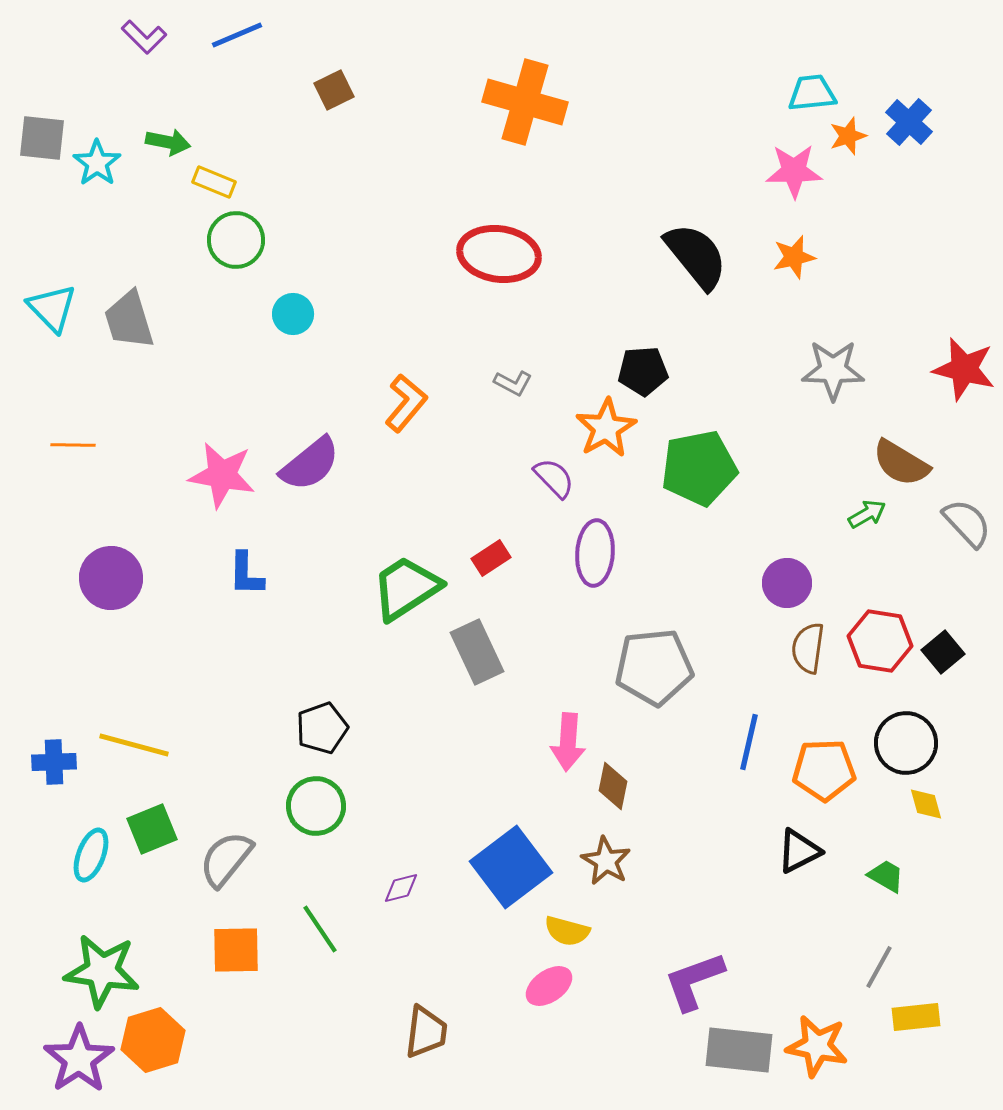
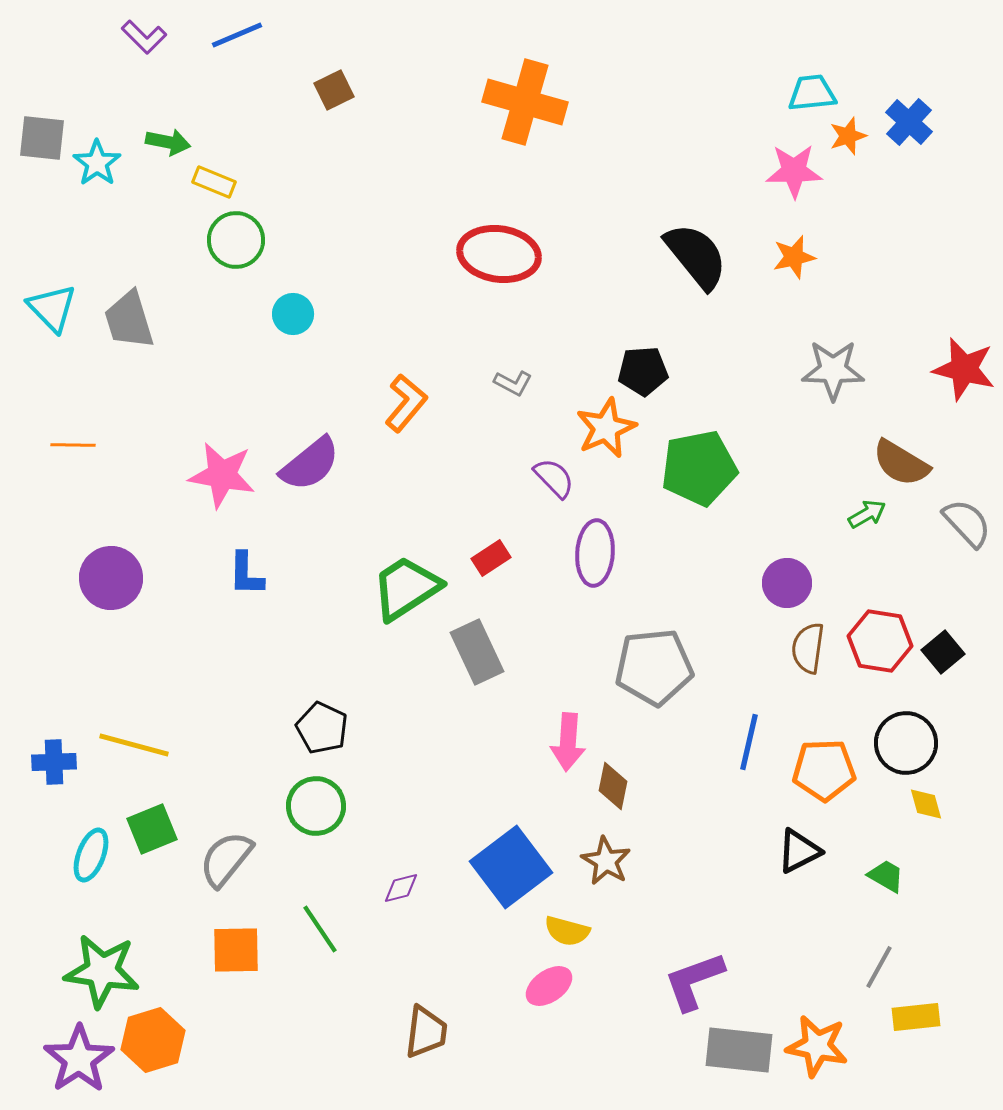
orange star at (606, 428): rotated 6 degrees clockwise
black pentagon at (322, 728): rotated 27 degrees counterclockwise
